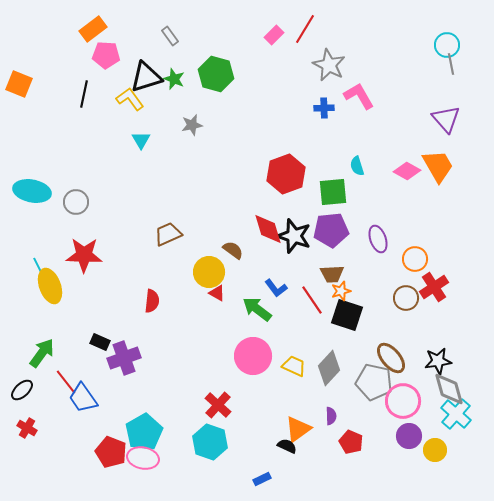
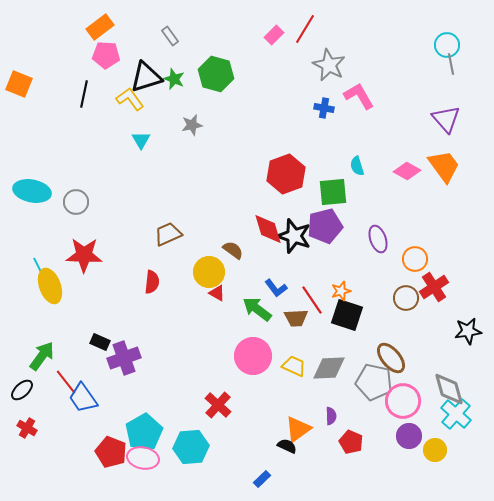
orange rectangle at (93, 29): moved 7 px right, 2 px up
blue cross at (324, 108): rotated 12 degrees clockwise
orange trapezoid at (438, 166): moved 6 px right; rotated 6 degrees counterclockwise
purple pentagon at (331, 230): moved 6 px left, 4 px up; rotated 8 degrees counterclockwise
brown trapezoid at (332, 274): moved 36 px left, 44 px down
red semicircle at (152, 301): moved 19 px up
green arrow at (42, 353): moved 3 px down
black star at (438, 361): moved 30 px right, 30 px up
gray diamond at (329, 368): rotated 44 degrees clockwise
cyan hexagon at (210, 442): moved 19 px left, 5 px down; rotated 24 degrees counterclockwise
blue rectangle at (262, 479): rotated 18 degrees counterclockwise
